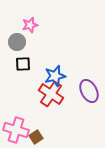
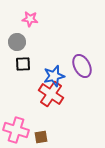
pink star: moved 6 px up; rotated 21 degrees clockwise
blue star: moved 1 px left
purple ellipse: moved 7 px left, 25 px up
brown square: moved 5 px right; rotated 24 degrees clockwise
